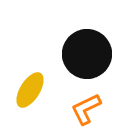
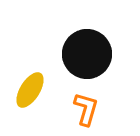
orange L-shape: rotated 132 degrees clockwise
